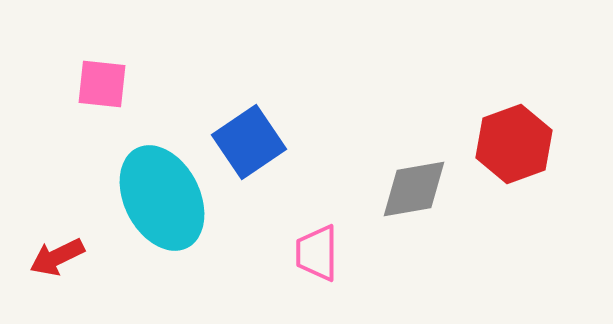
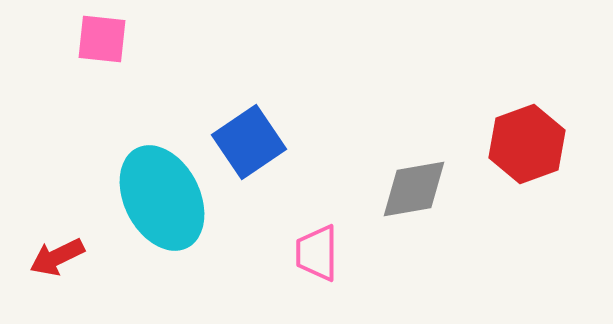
pink square: moved 45 px up
red hexagon: moved 13 px right
